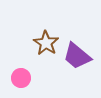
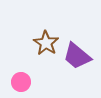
pink circle: moved 4 px down
